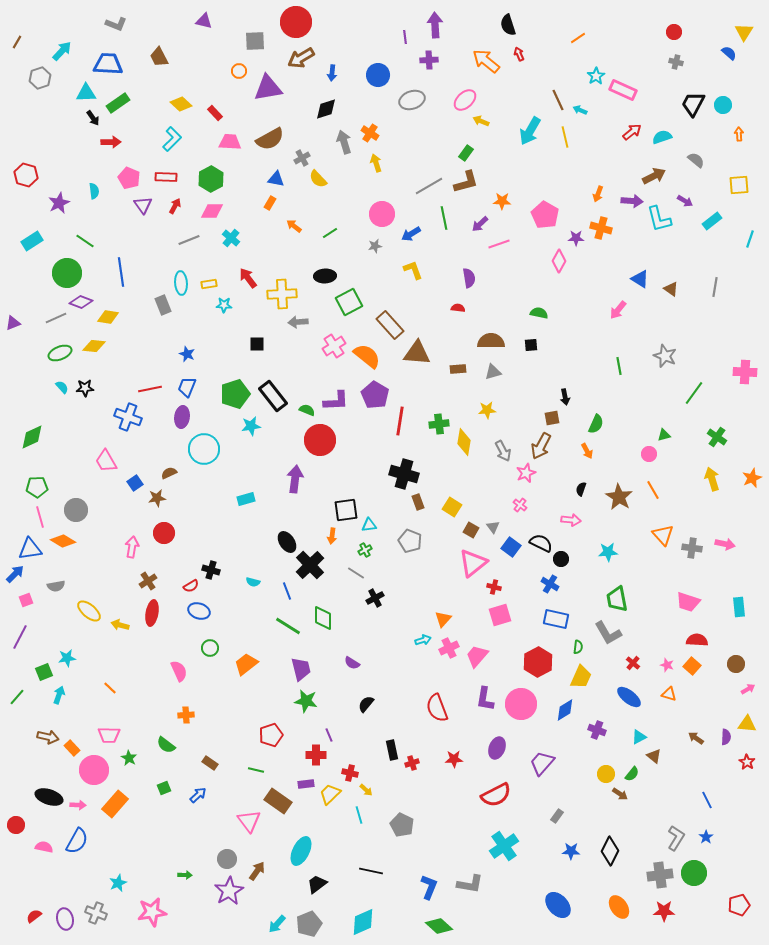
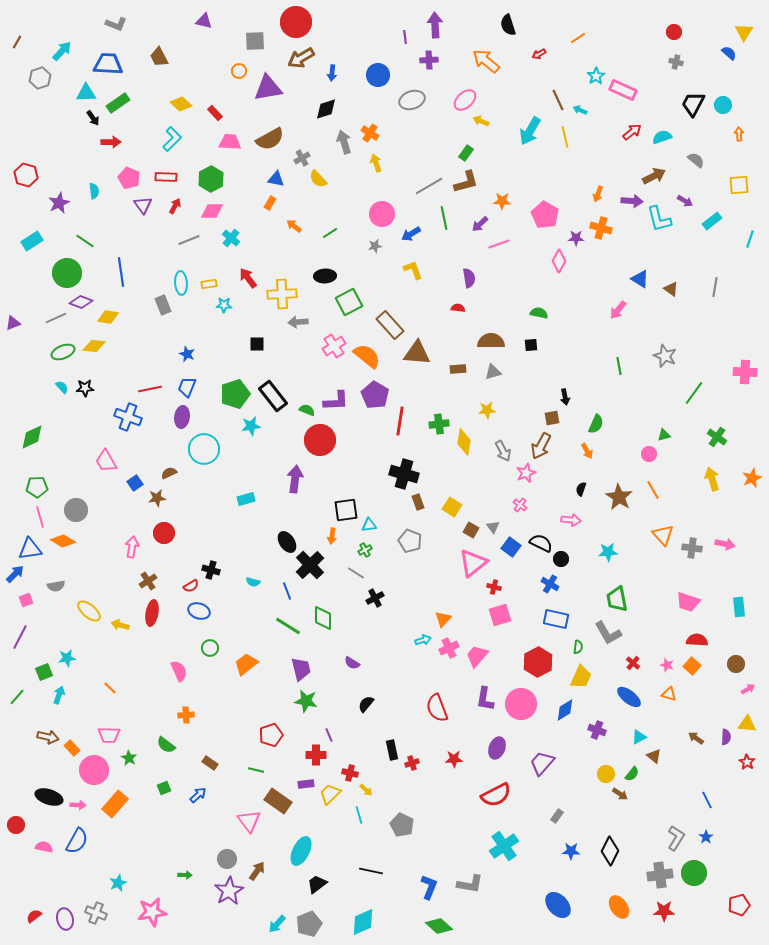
red arrow at (519, 54): moved 20 px right; rotated 96 degrees counterclockwise
green ellipse at (60, 353): moved 3 px right, 1 px up
